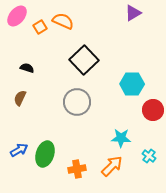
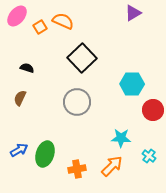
black square: moved 2 px left, 2 px up
